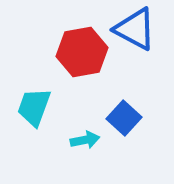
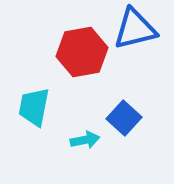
blue triangle: rotated 42 degrees counterclockwise
cyan trapezoid: rotated 9 degrees counterclockwise
